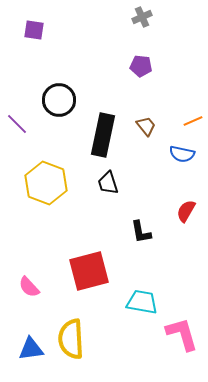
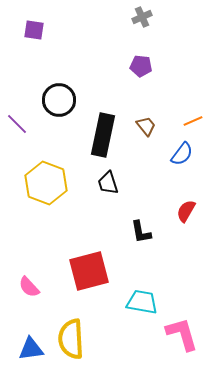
blue semicircle: rotated 65 degrees counterclockwise
